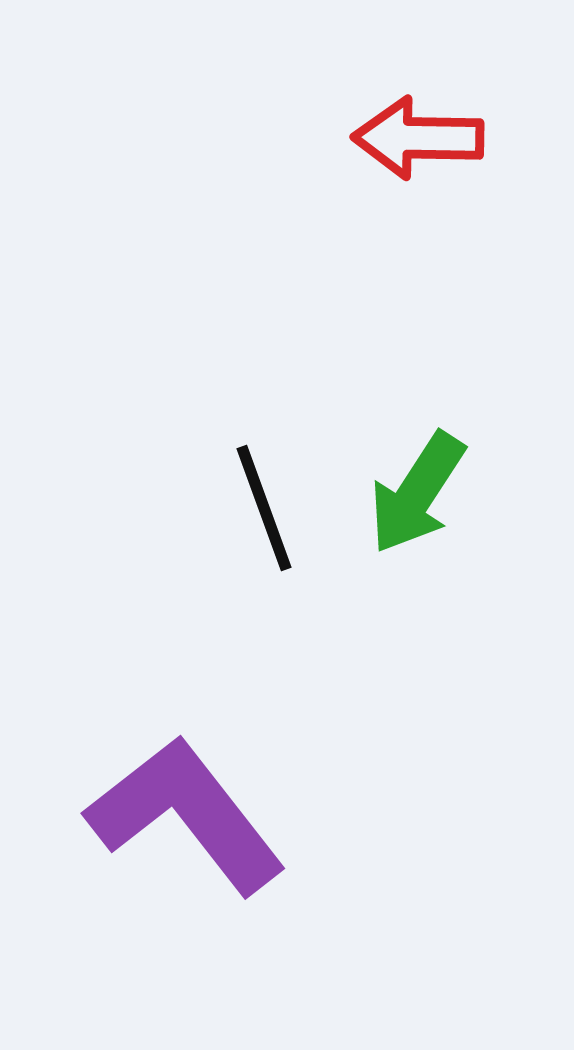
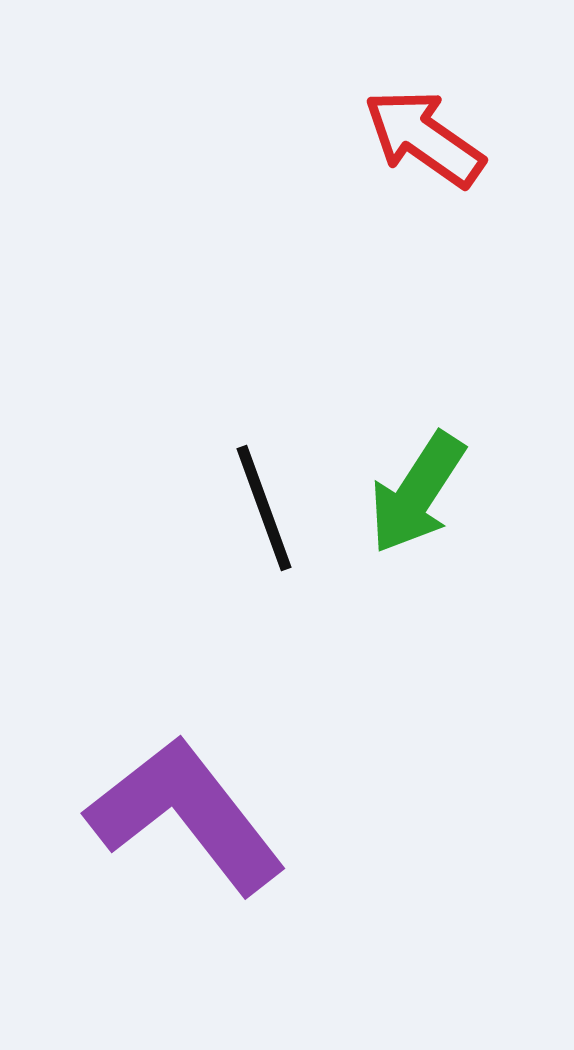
red arrow: moved 6 px right; rotated 34 degrees clockwise
